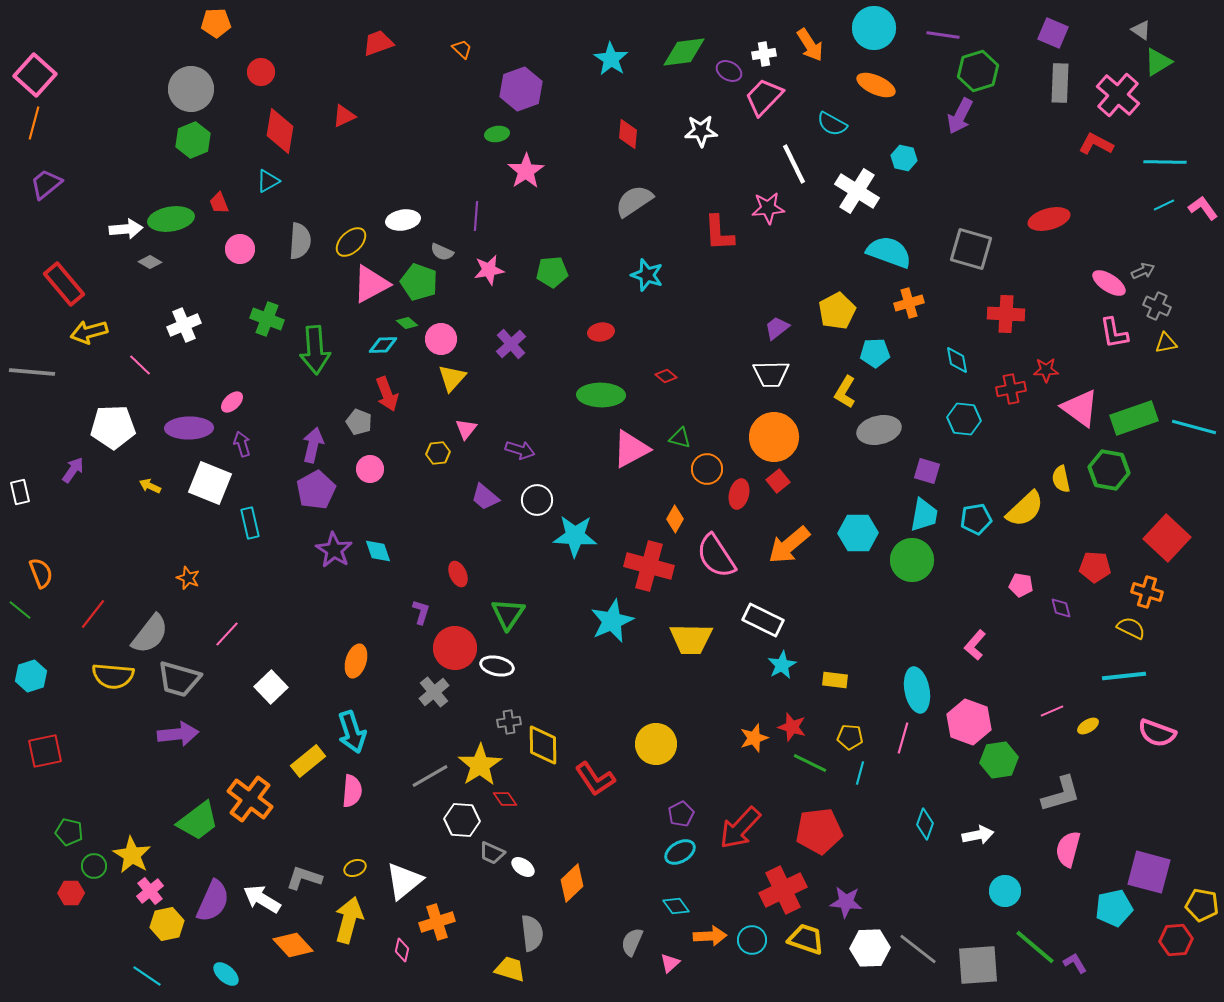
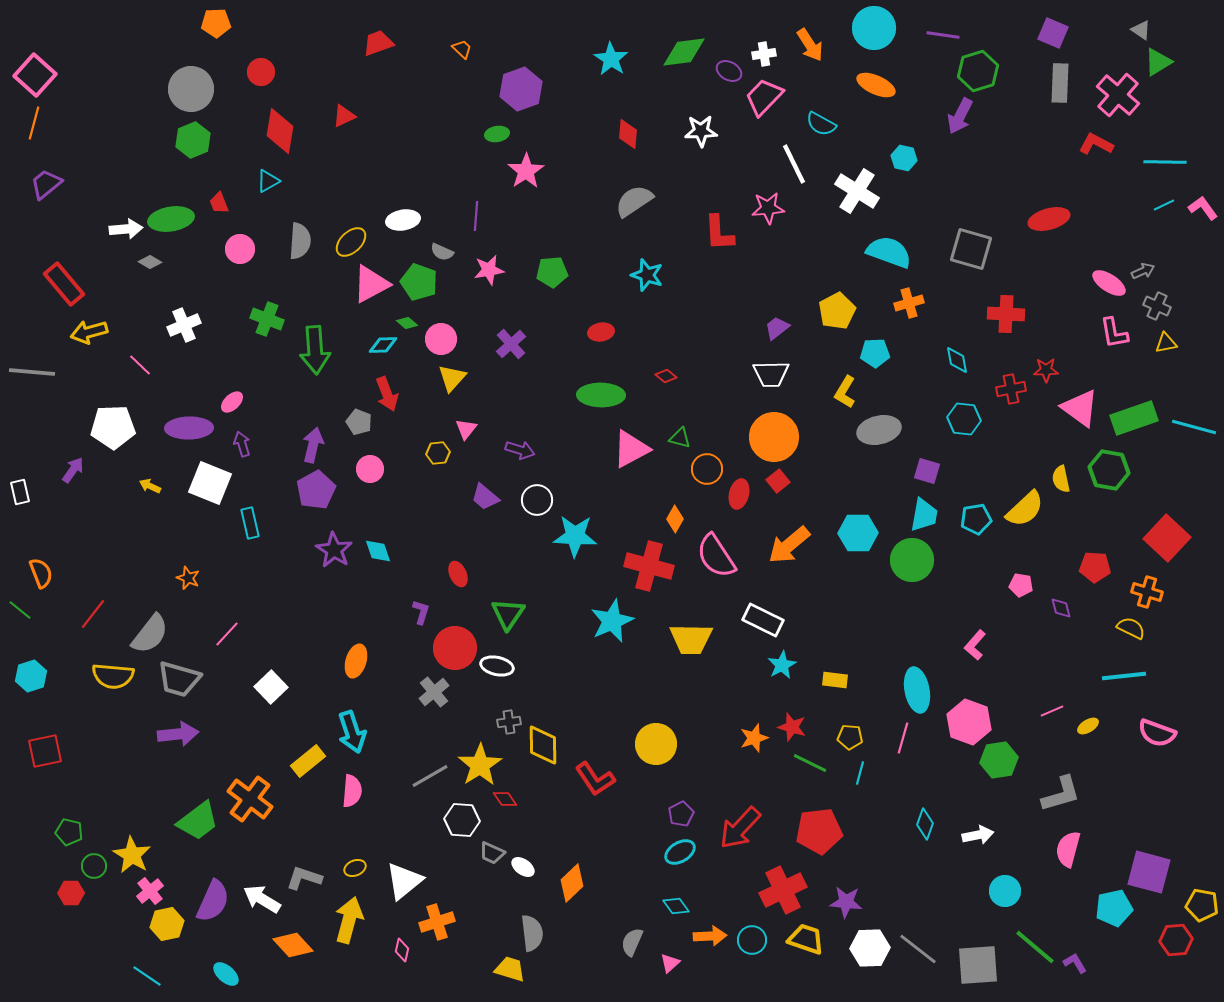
cyan semicircle at (832, 124): moved 11 px left
